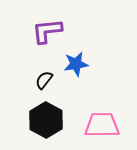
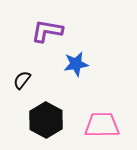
purple L-shape: rotated 16 degrees clockwise
black semicircle: moved 22 px left
